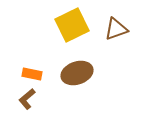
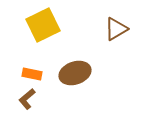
yellow square: moved 29 px left
brown triangle: rotated 10 degrees counterclockwise
brown ellipse: moved 2 px left
